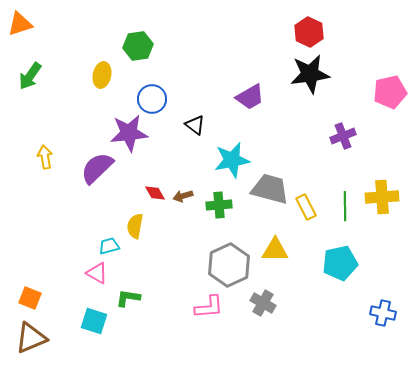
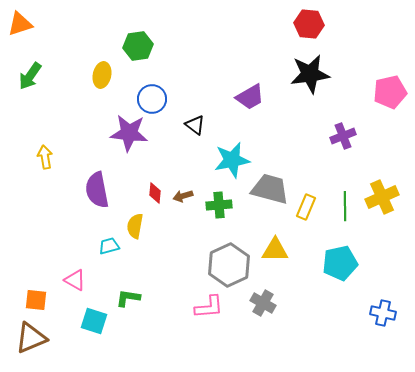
red hexagon: moved 8 px up; rotated 20 degrees counterclockwise
purple star: rotated 12 degrees clockwise
purple semicircle: moved 22 px down; rotated 57 degrees counterclockwise
red diamond: rotated 35 degrees clockwise
yellow cross: rotated 20 degrees counterclockwise
yellow rectangle: rotated 50 degrees clockwise
pink triangle: moved 22 px left, 7 px down
orange square: moved 6 px right, 2 px down; rotated 15 degrees counterclockwise
